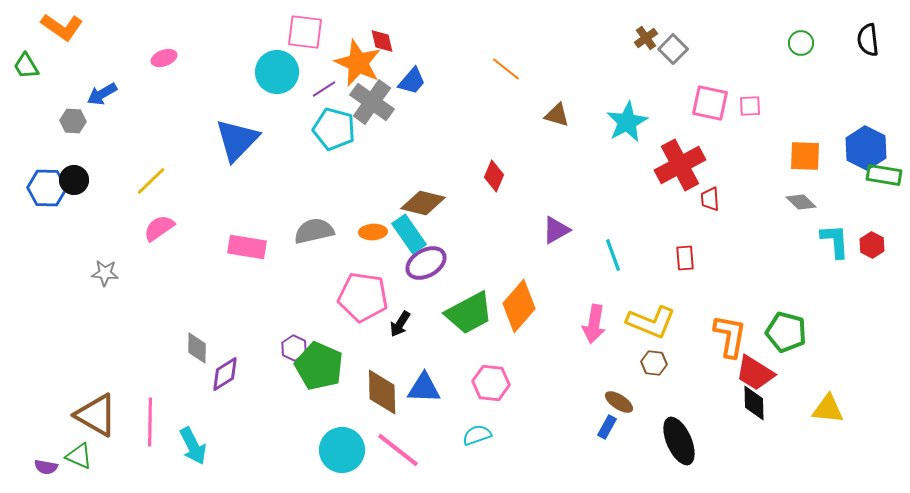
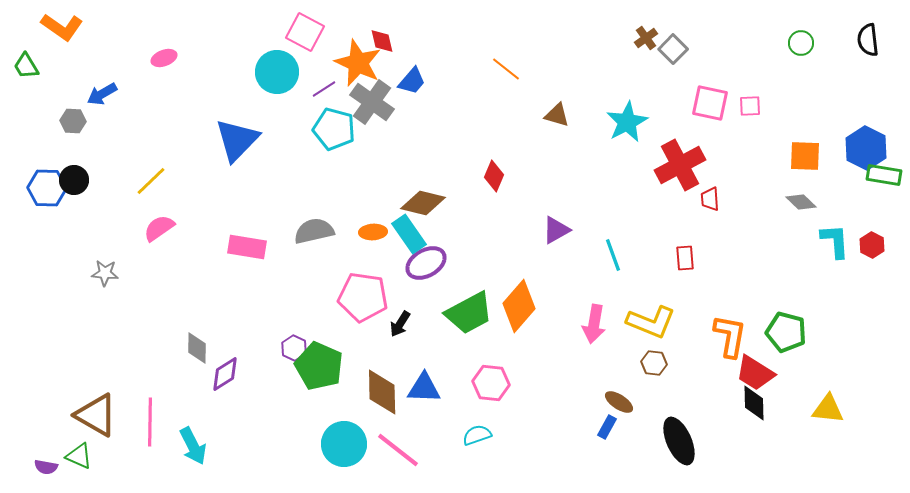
pink square at (305, 32): rotated 21 degrees clockwise
cyan circle at (342, 450): moved 2 px right, 6 px up
